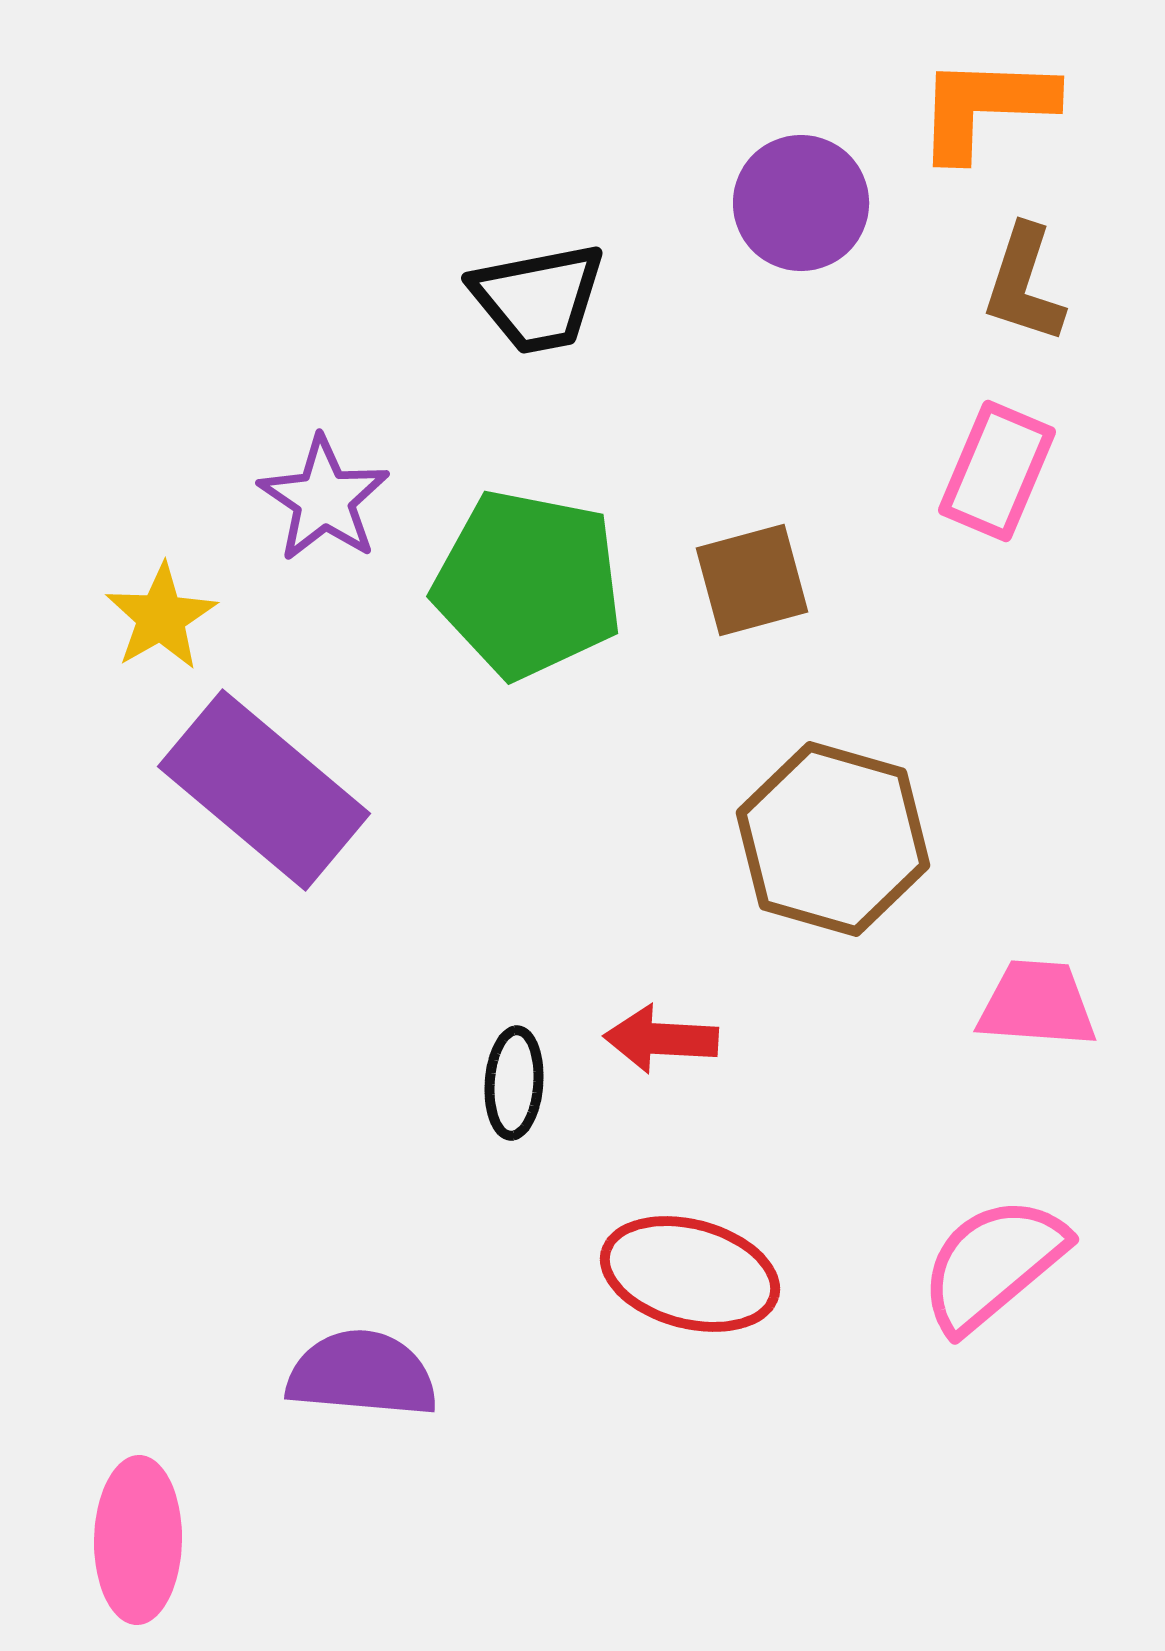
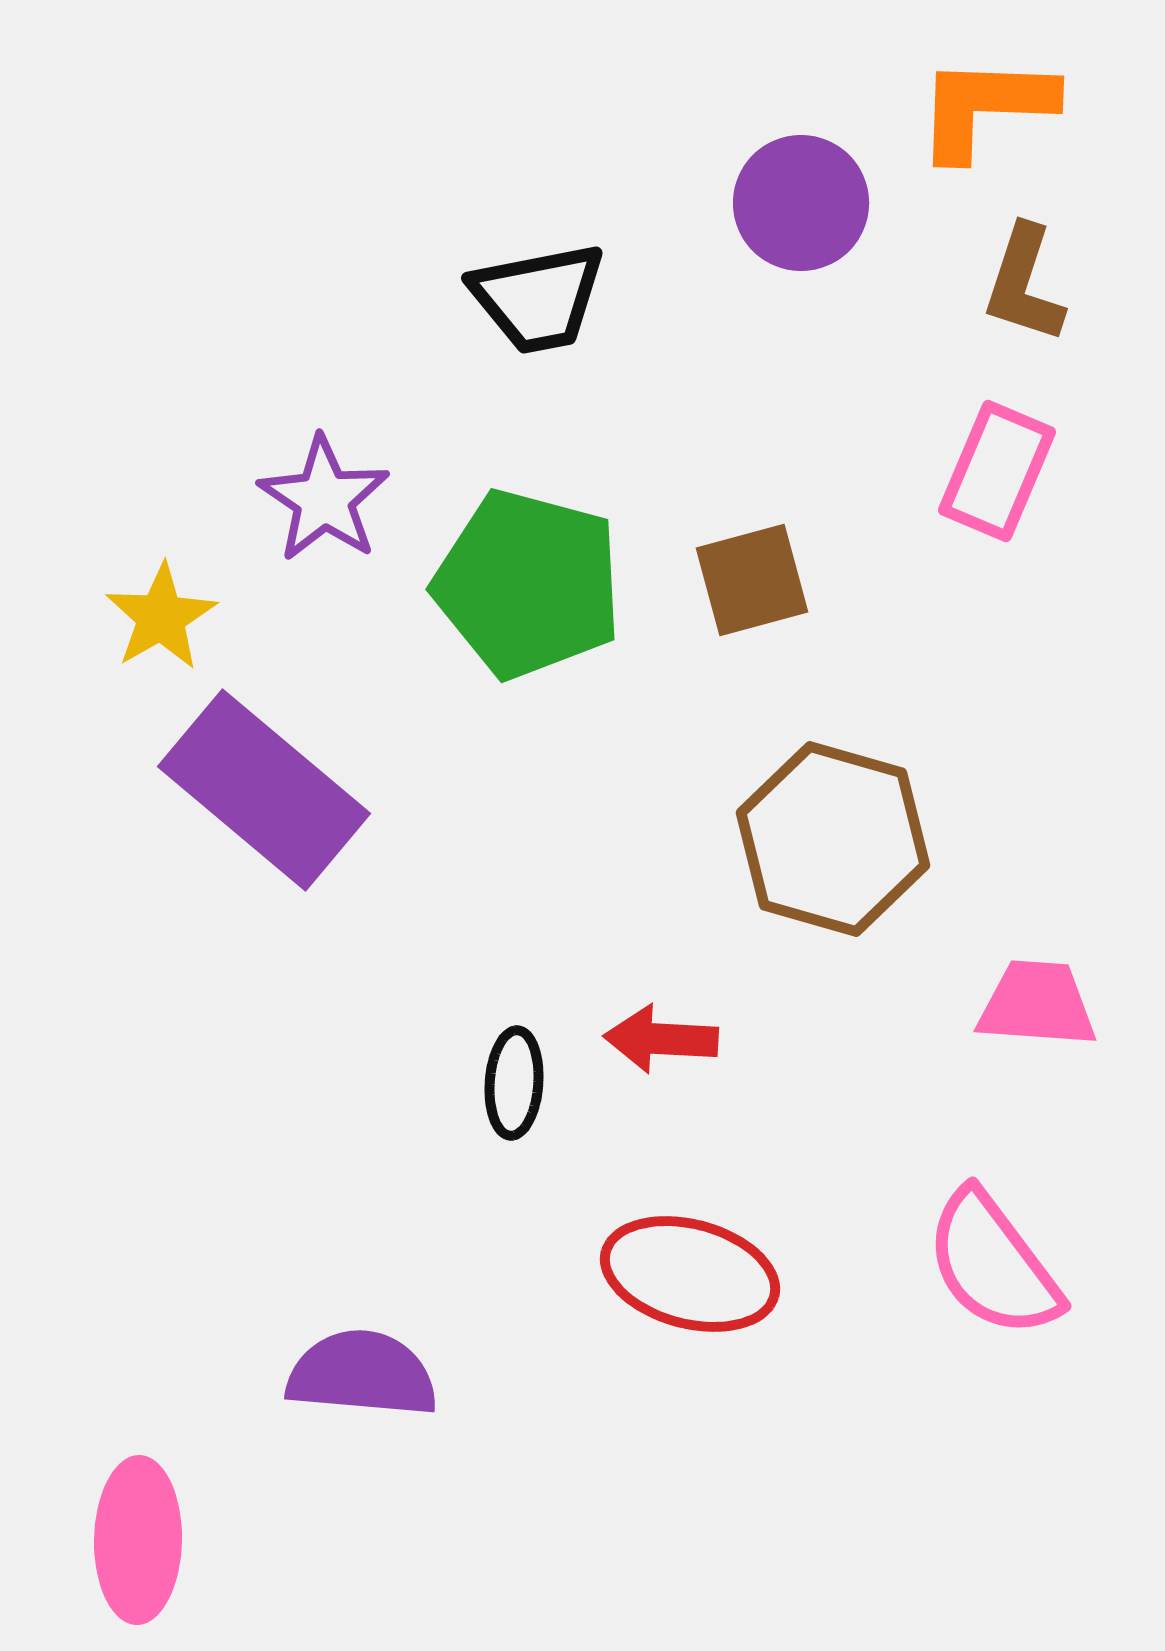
green pentagon: rotated 4 degrees clockwise
pink semicircle: rotated 87 degrees counterclockwise
